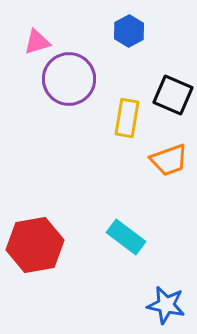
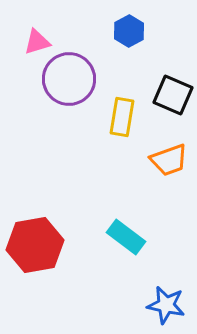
yellow rectangle: moved 5 px left, 1 px up
